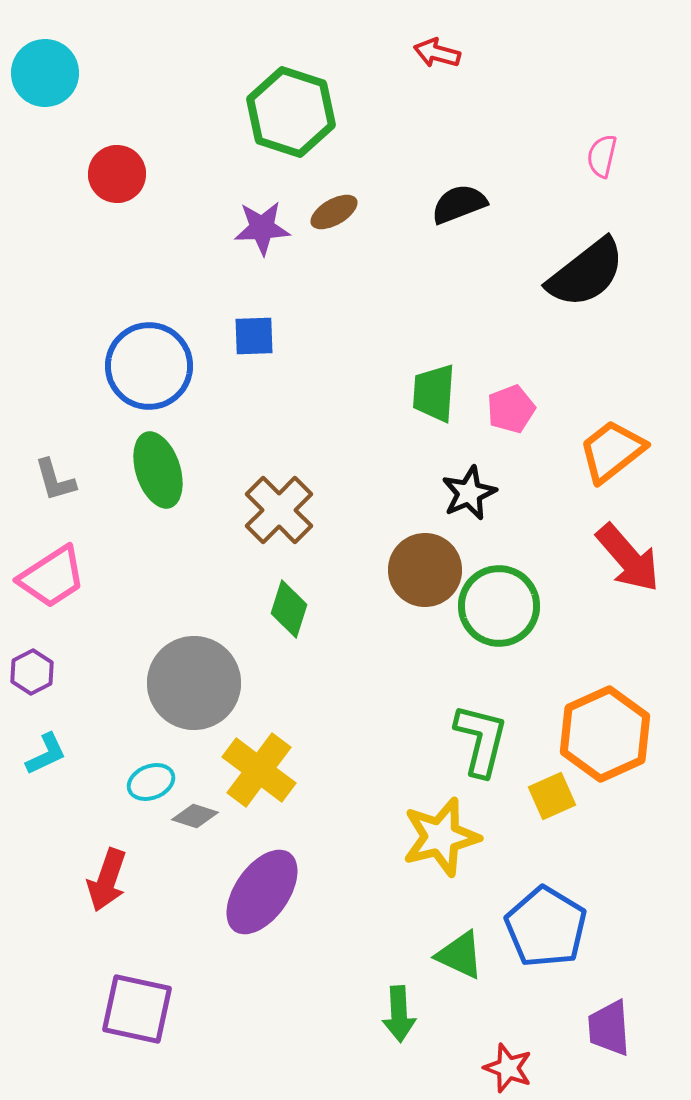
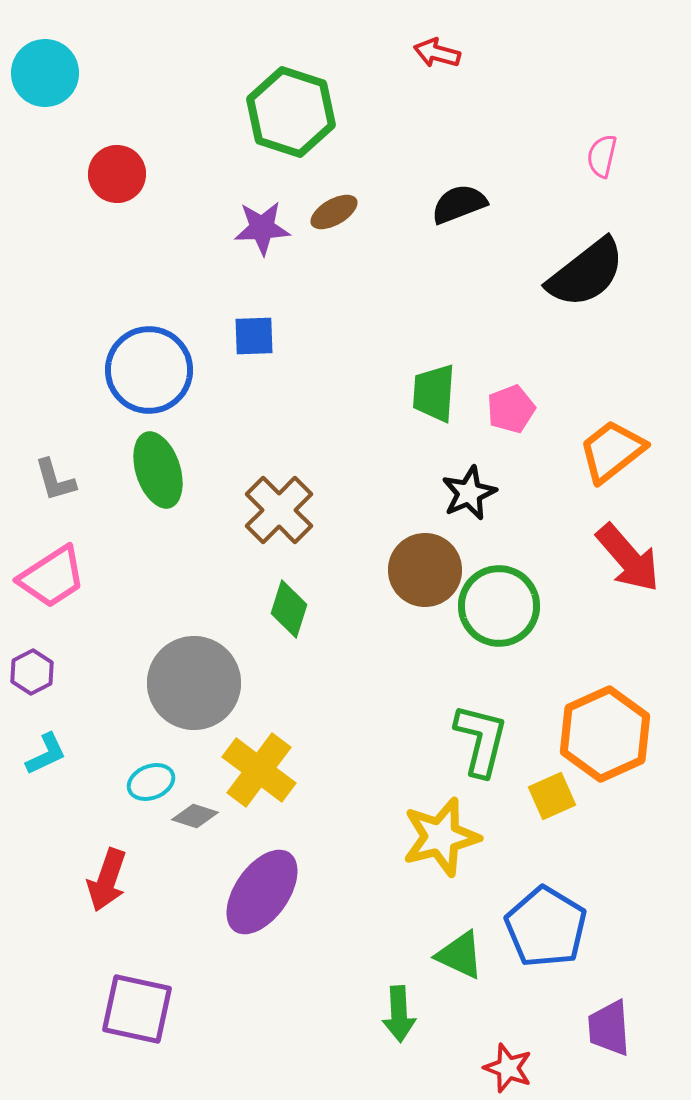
blue circle at (149, 366): moved 4 px down
